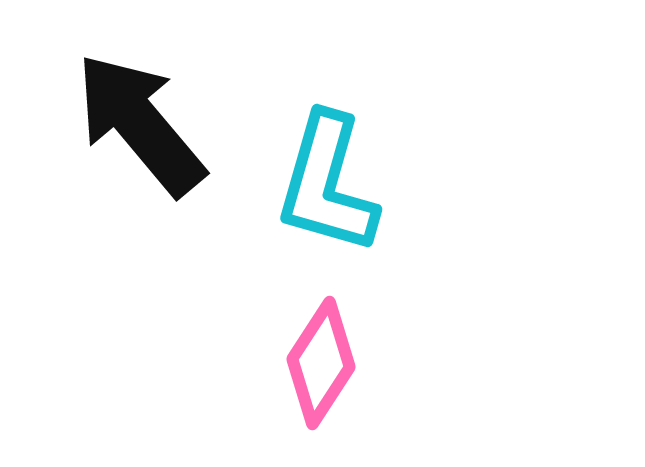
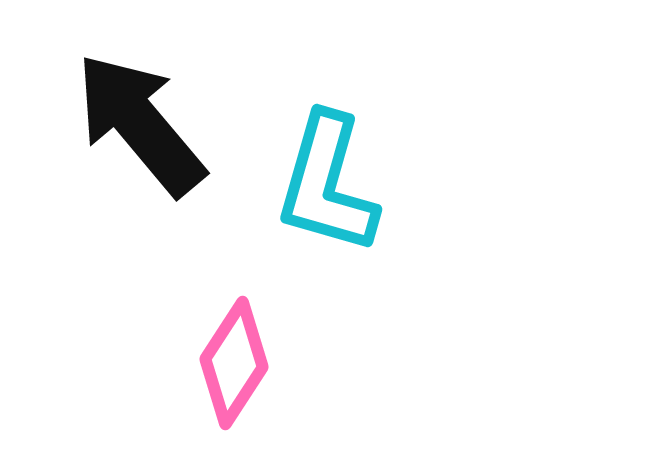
pink diamond: moved 87 px left
